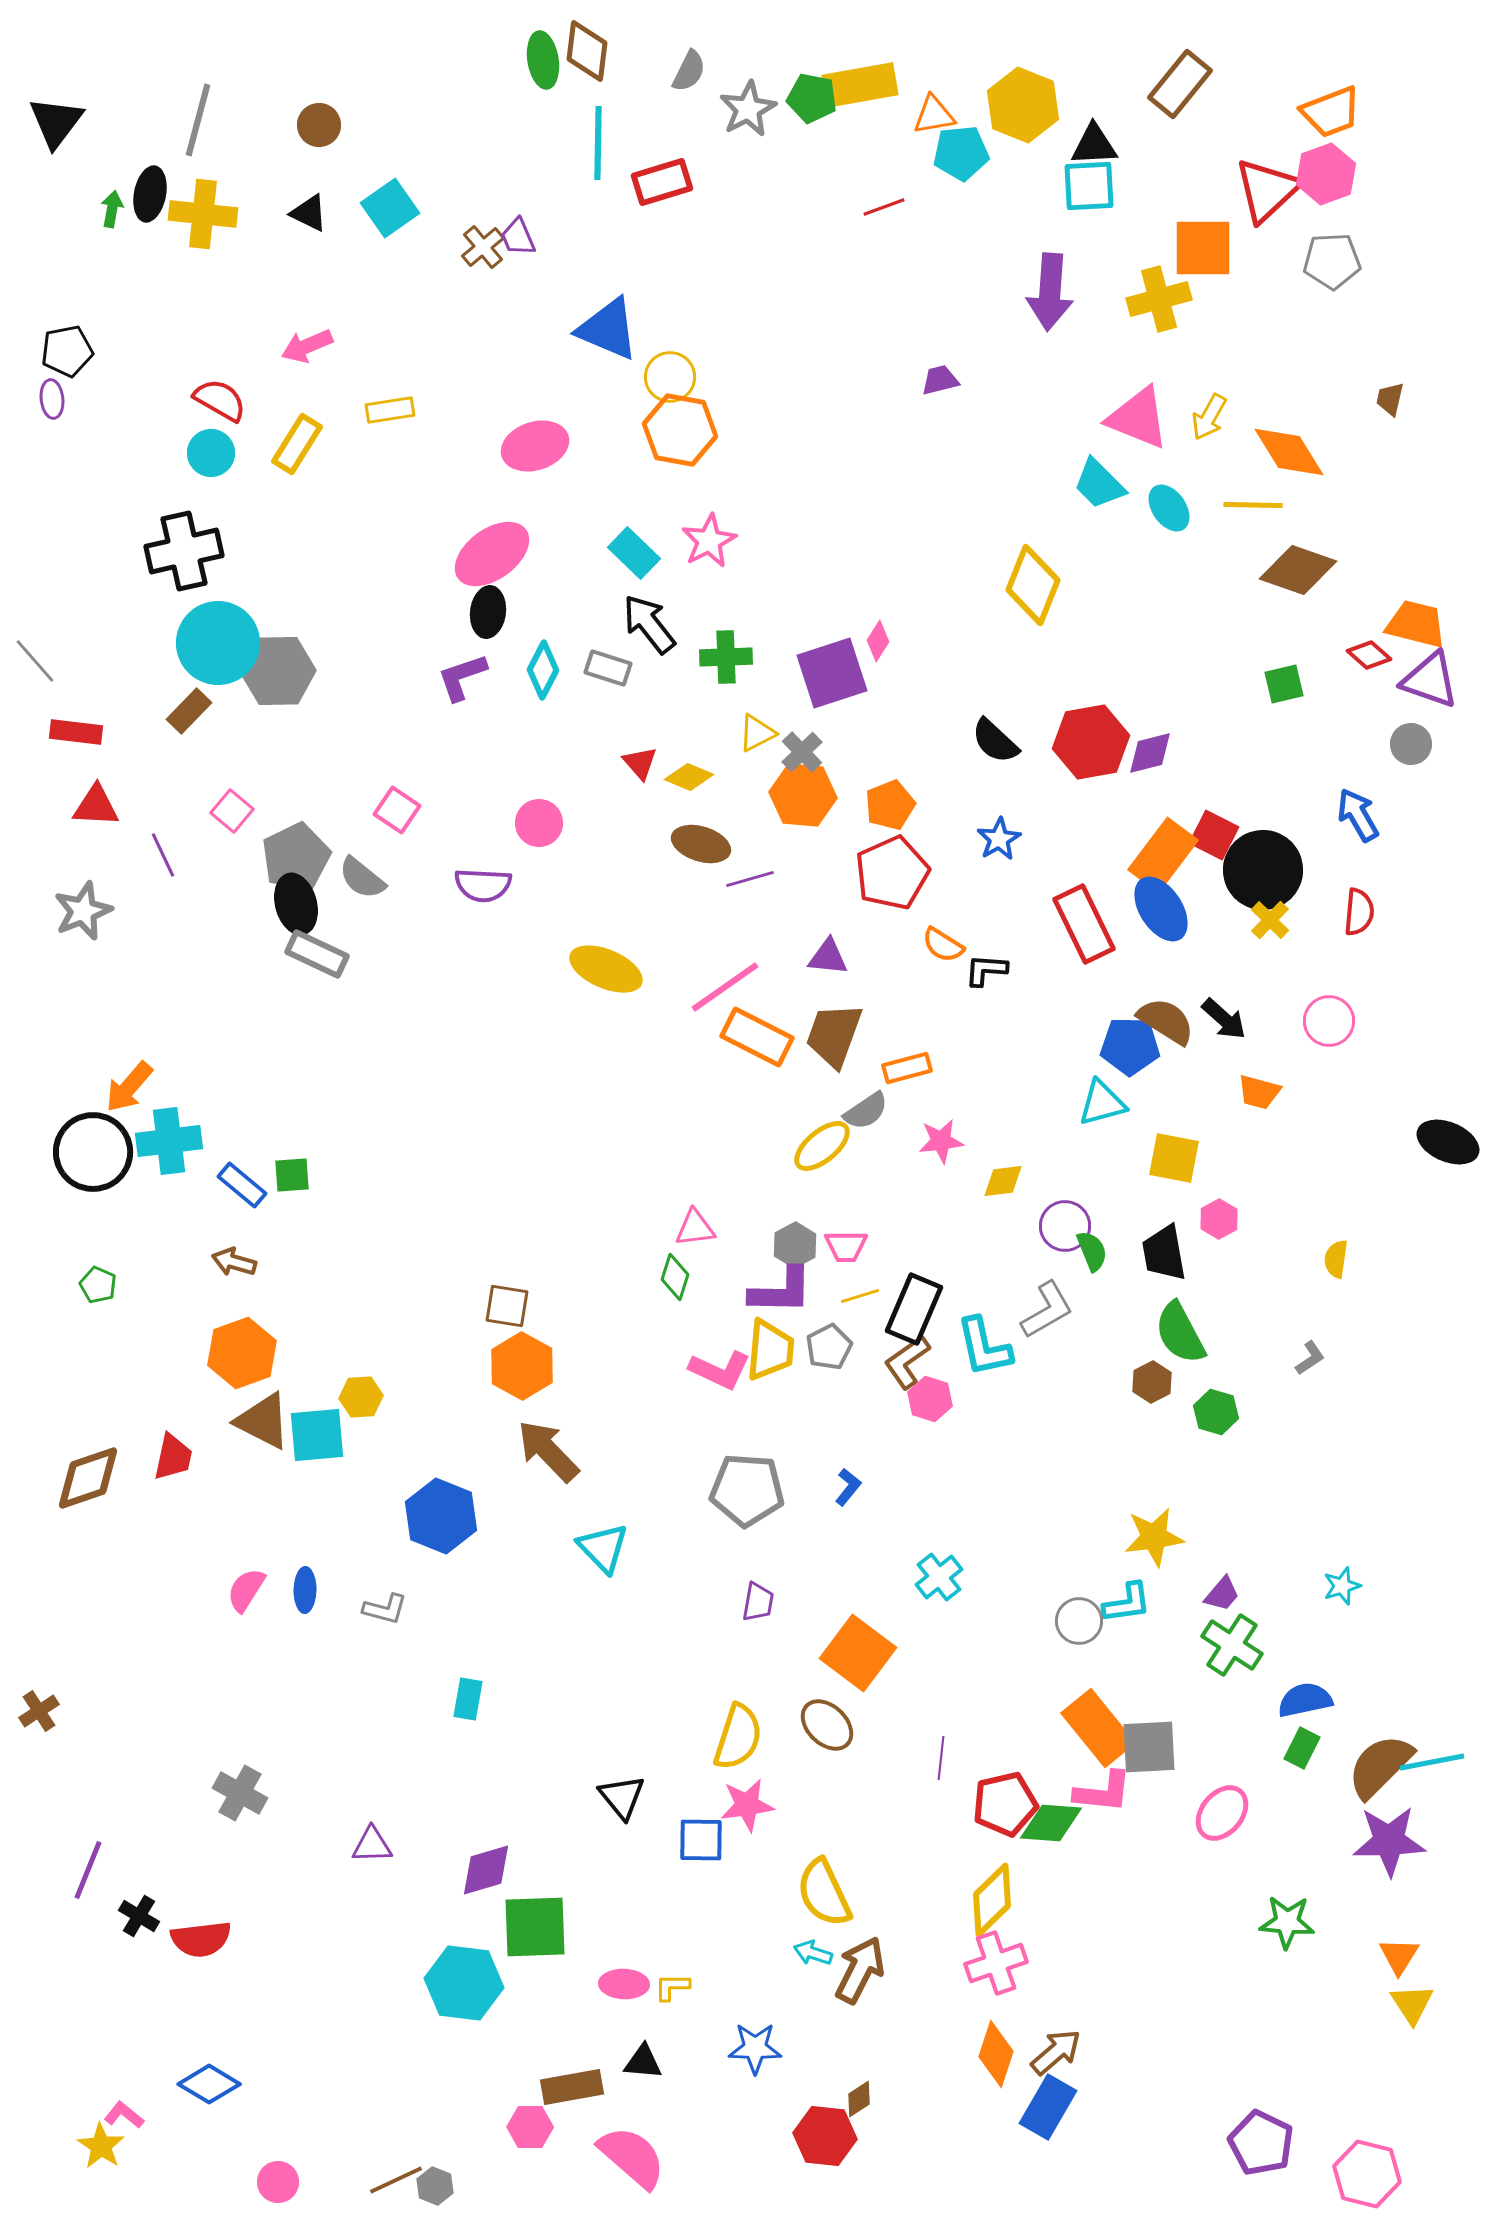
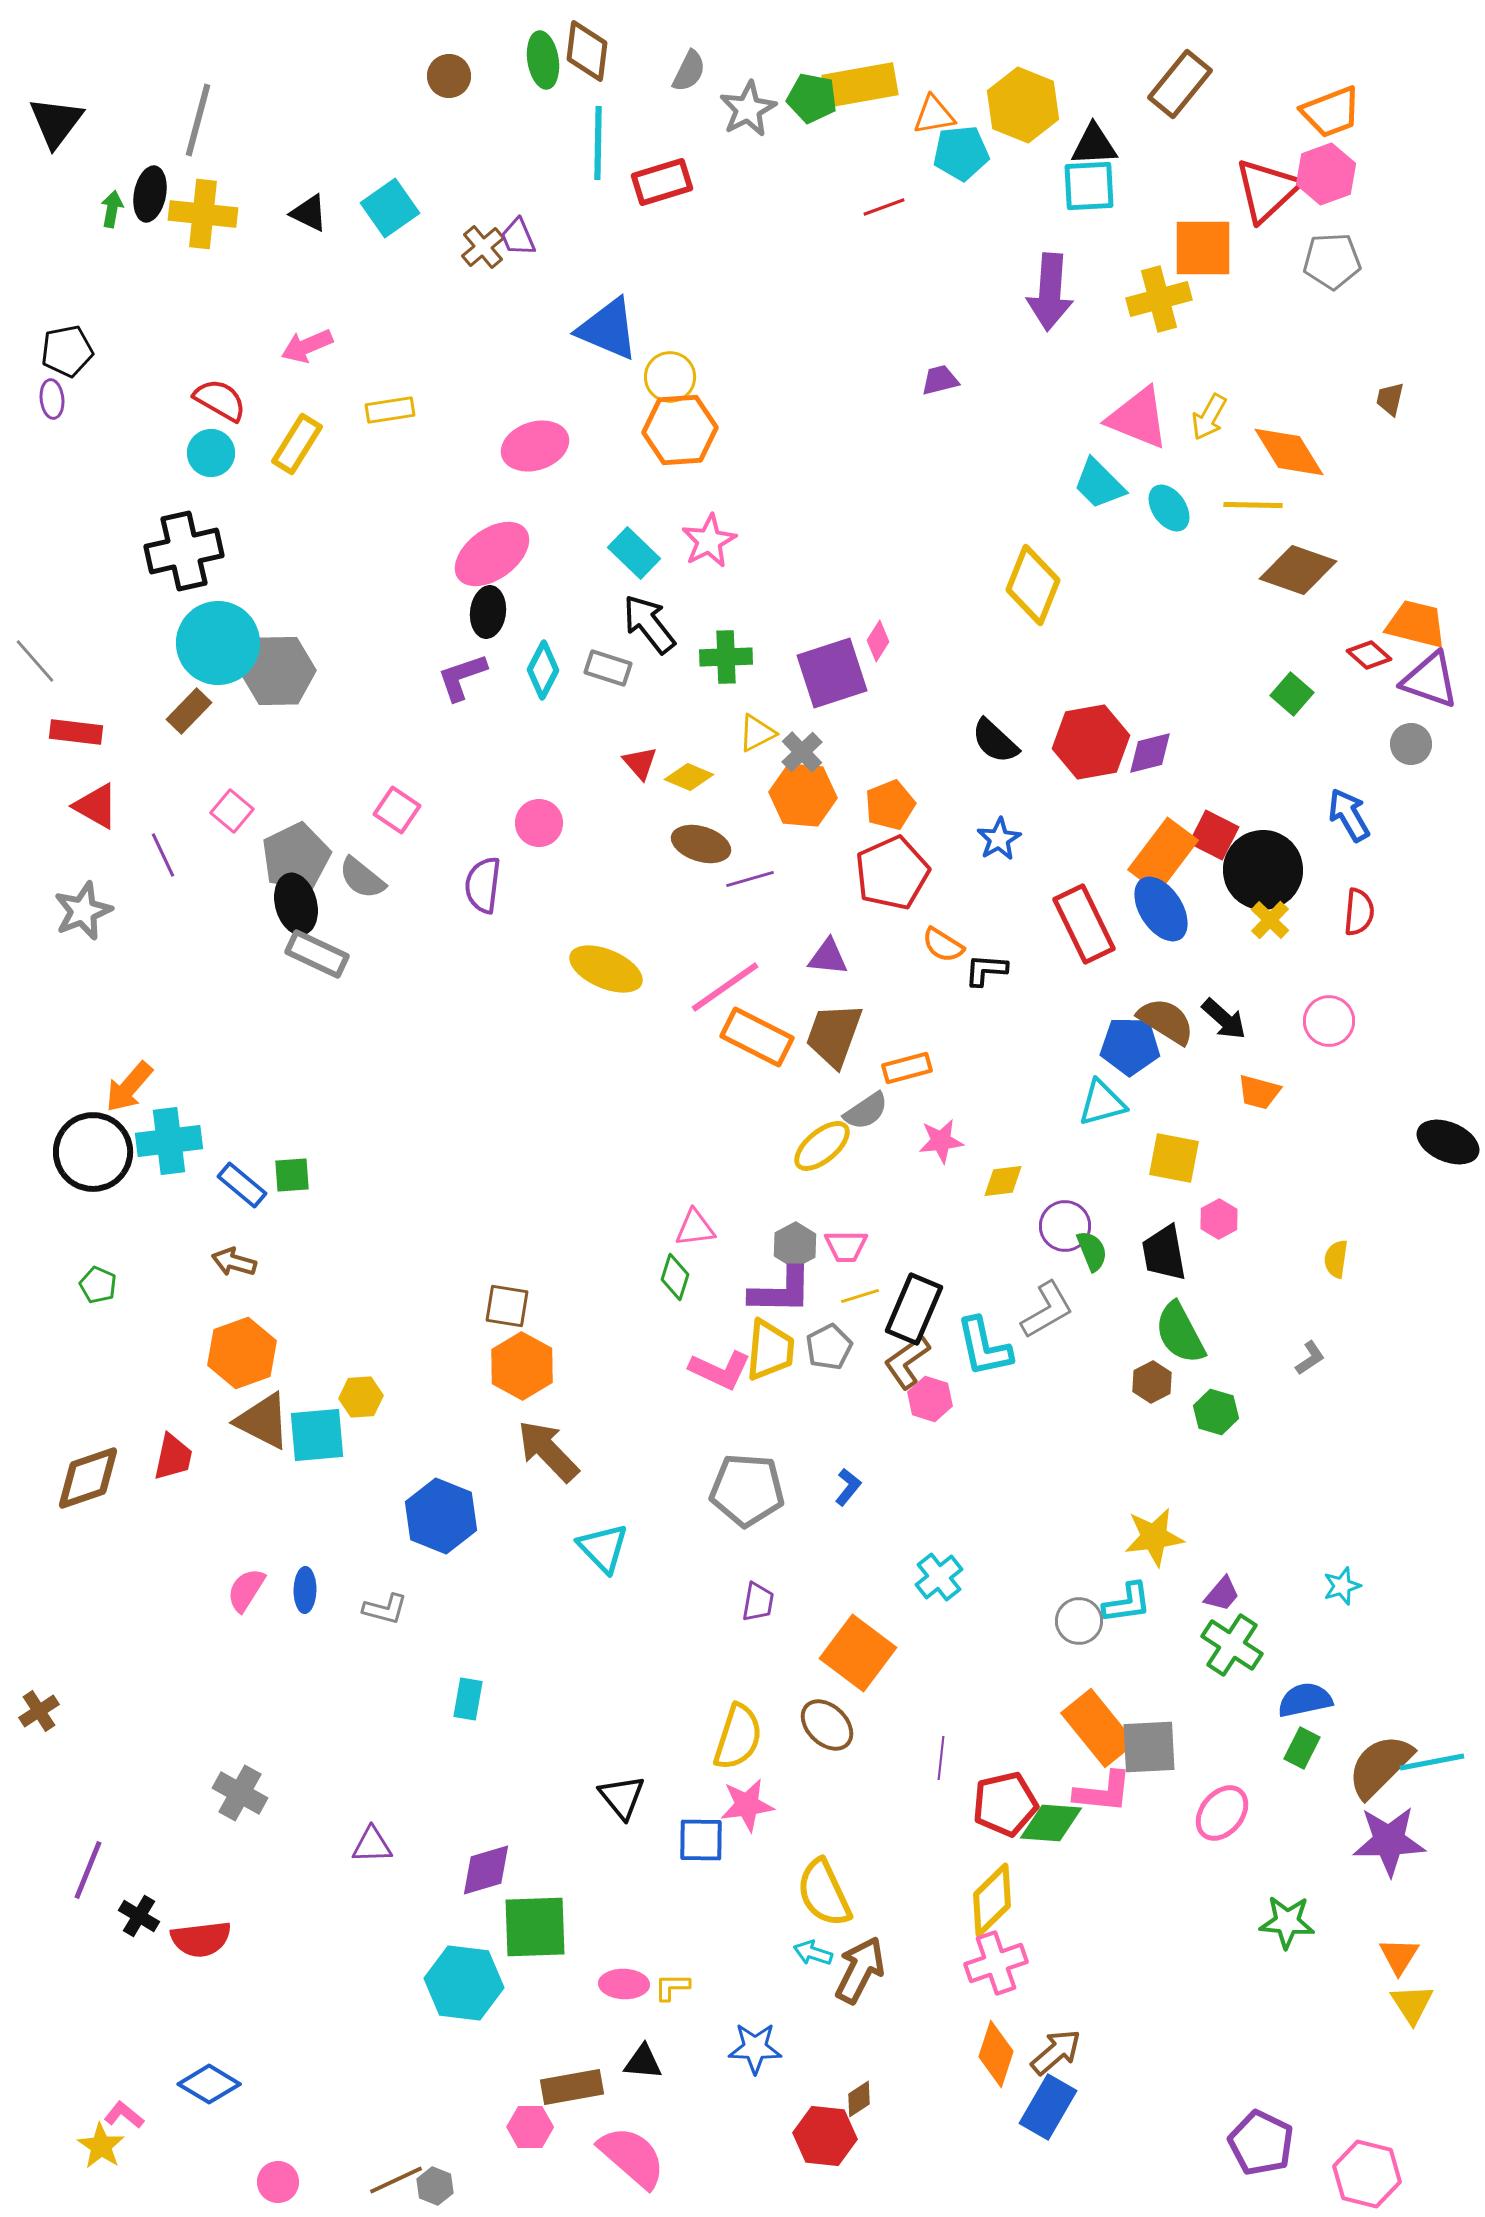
brown circle at (319, 125): moved 130 px right, 49 px up
orange hexagon at (680, 430): rotated 14 degrees counterclockwise
green square at (1284, 684): moved 8 px right, 10 px down; rotated 36 degrees counterclockwise
red triangle at (96, 806): rotated 27 degrees clockwise
blue arrow at (1358, 815): moved 9 px left
purple semicircle at (483, 885): rotated 94 degrees clockwise
